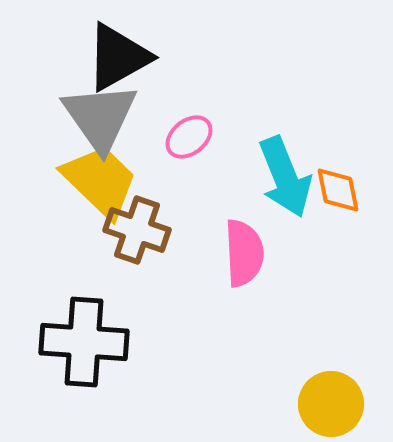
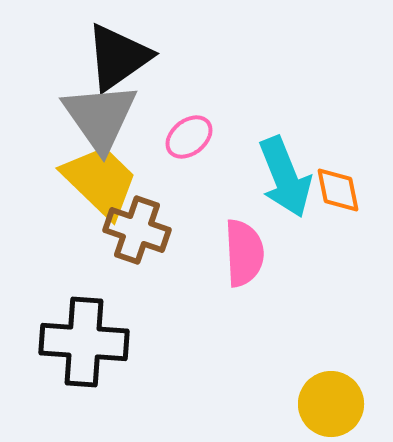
black triangle: rotated 6 degrees counterclockwise
